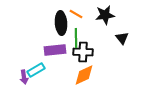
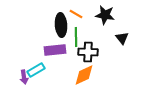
black star: rotated 18 degrees clockwise
black ellipse: moved 2 px down
green line: moved 1 px up
black cross: moved 5 px right
